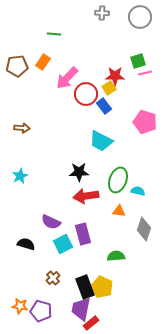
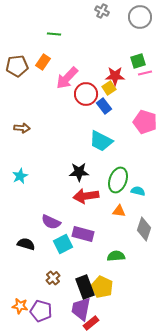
gray cross: moved 2 px up; rotated 24 degrees clockwise
purple rectangle: rotated 60 degrees counterclockwise
